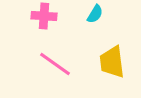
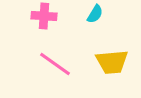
yellow trapezoid: rotated 88 degrees counterclockwise
